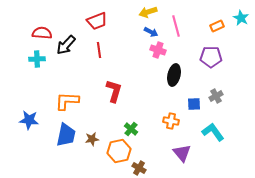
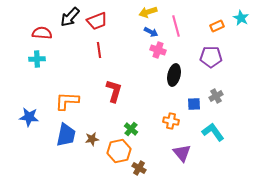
black arrow: moved 4 px right, 28 px up
blue star: moved 3 px up
